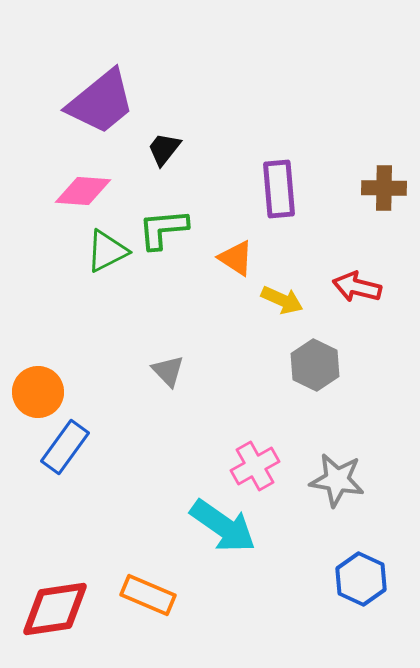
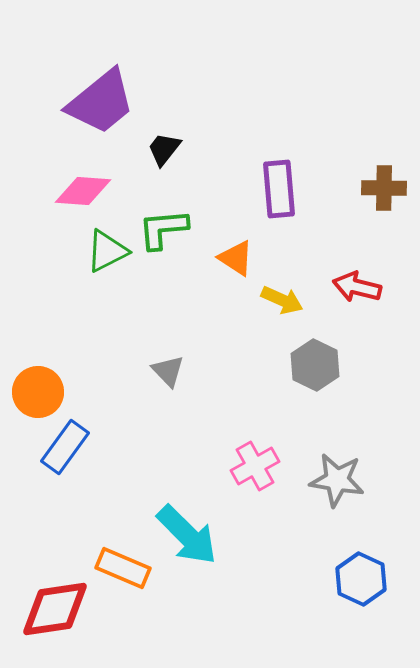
cyan arrow: moved 36 px left, 9 px down; rotated 10 degrees clockwise
orange rectangle: moved 25 px left, 27 px up
